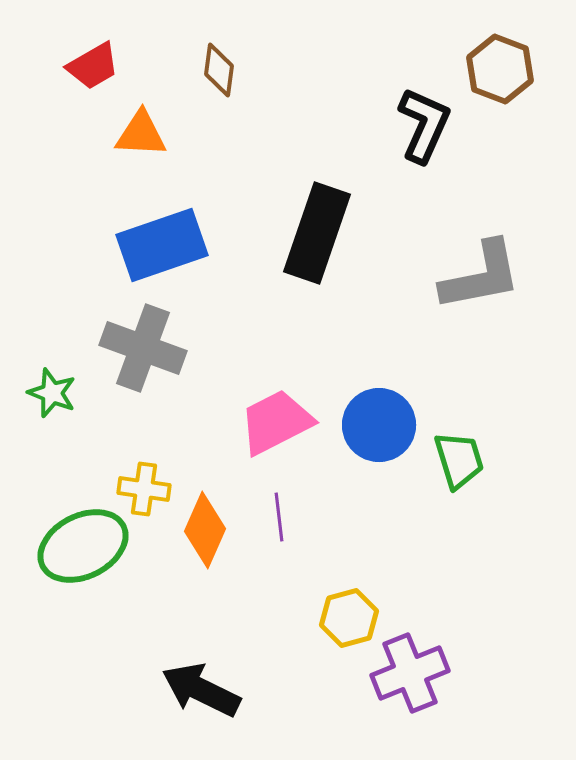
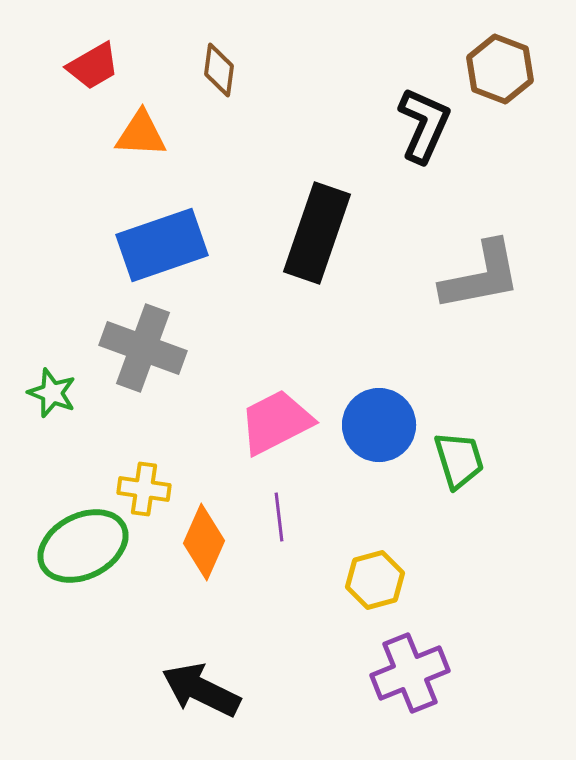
orange diamond: moved 1 px left, 12 px down
yellow hexagon: moved 26 px right, 38 px up
